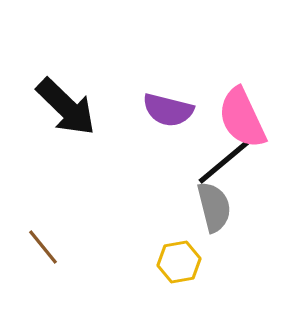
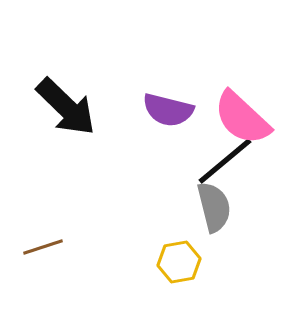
pink semicircle: rotated 22 degrees counterclockwise
brown line: rotated 69 degrees counterclockwise
